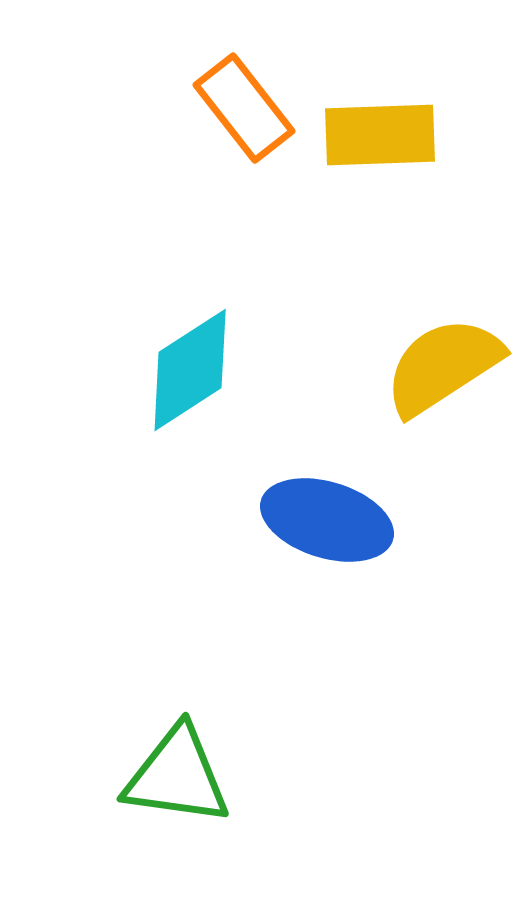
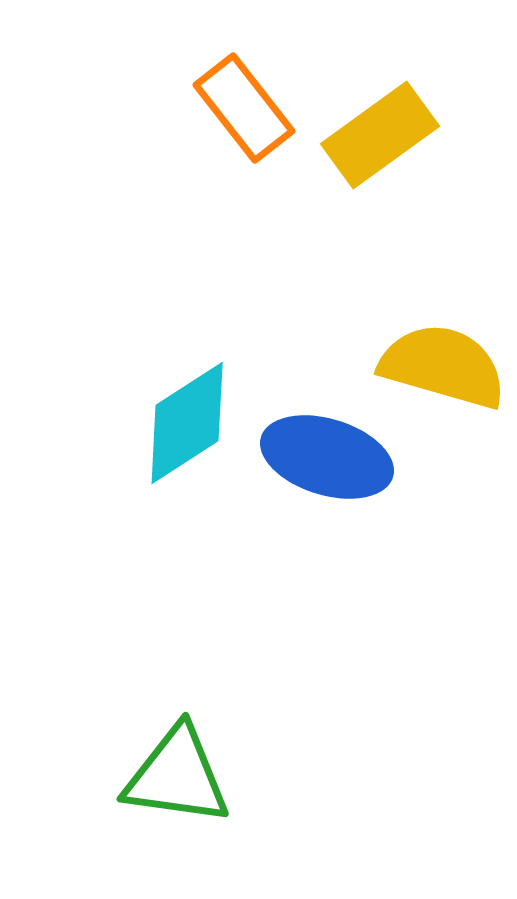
yellow rectangle: rotated 34 degrees counterclockwise
yellow semicircle: rotated 49 degrees clockwise
cyan diamond: moved 3 px left, 53 px down
blue ellipse: moved 63 px up
